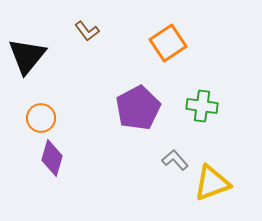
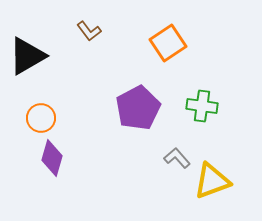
brown L-shape: moved 2 px right
black triangle: rotated 21 degrees clockwise
gray L-shape: moved 2 px right, 2 px up
yellow triangle: moved 2 px up
